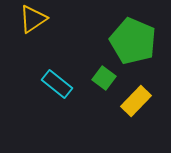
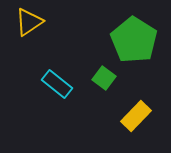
yellow triangle: moved 4 px left, 3 px down
green pentagon: moved 1 px right, 1 px up; rotated 9 degrees clockwise
yellow rectangle: moved 15 px down
